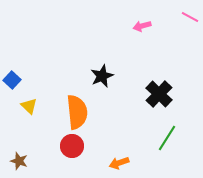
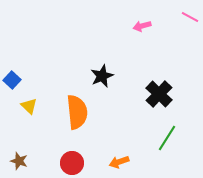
red circle: moved 17 px down
orange arrow: moved 1 px up
